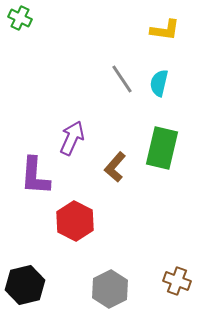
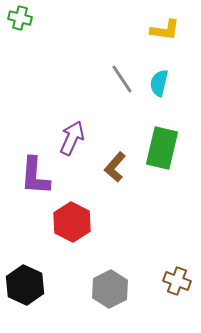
green cross: rotated 10 degrees counterclockwise
red hexagon: moved 3 px left, 1 px down
black hexagon: rotated 21 degrees counterclockwise
